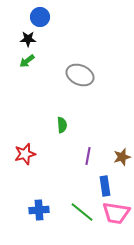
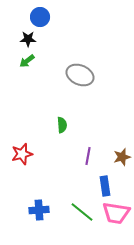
red star: moved 3 px left
